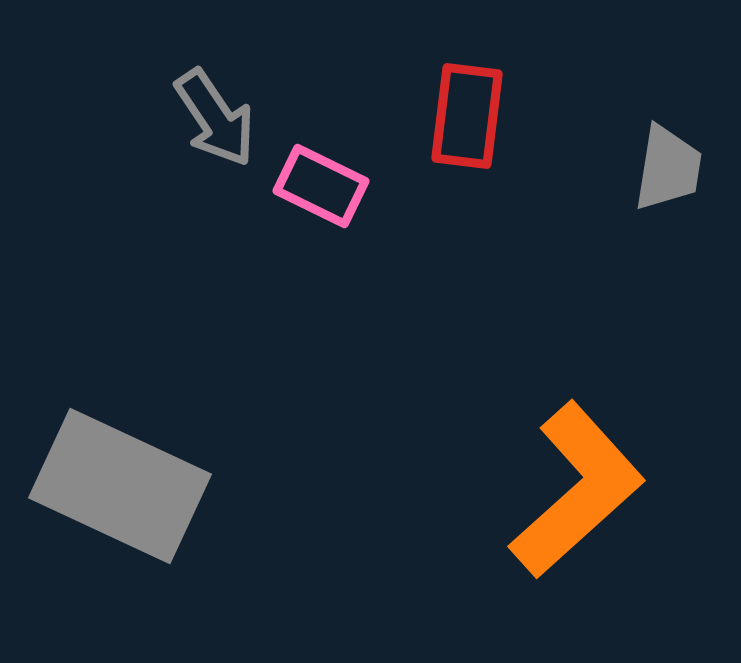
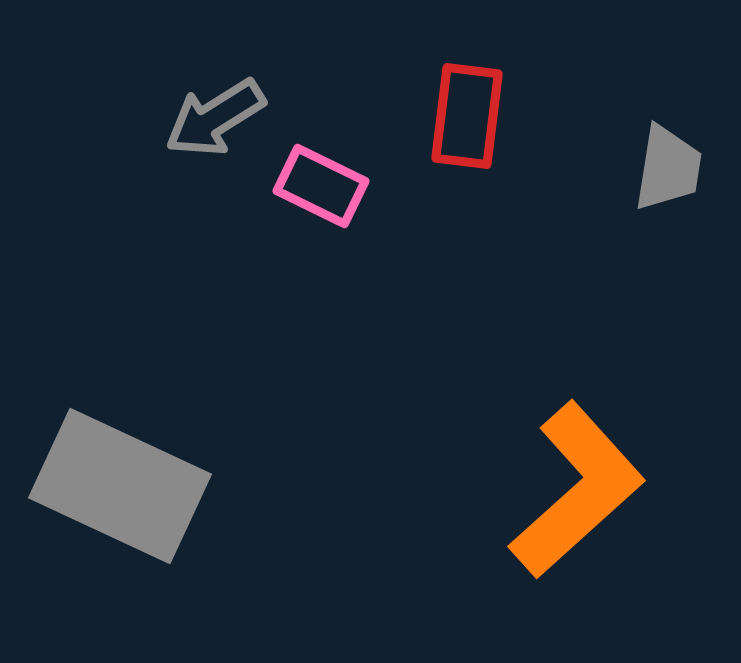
gray arrow: rotated 92 degrees clockwise
